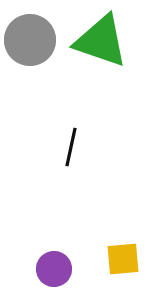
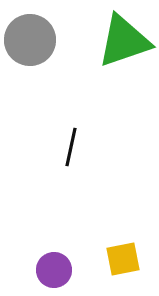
green triangle: moved 23 px right; rotated 38 degrees counterclockwise
yellow square: rotated 6 degrees counterclockwise
purple circle: moved 1 px down
